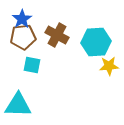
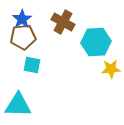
brown cross: moved 6 px right, 13 px up
yellow star: moved 2 px right, 3 px down
